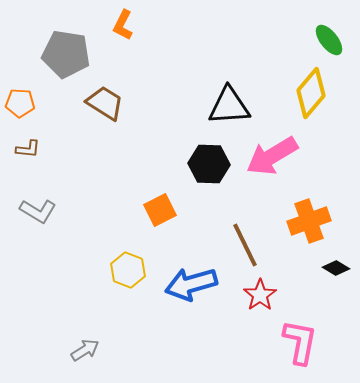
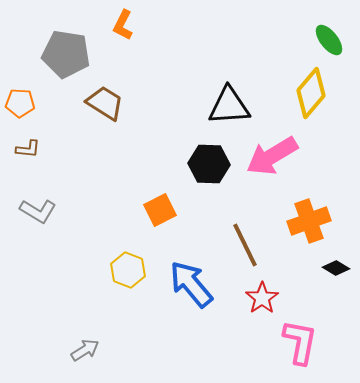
blue arrow: rotated 66 degrees clockwise
red star: moved 2 px right, 3 px down
